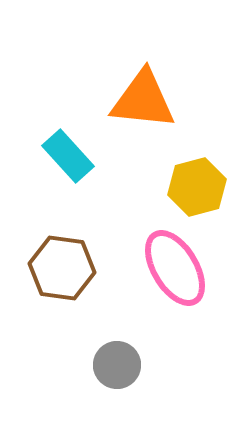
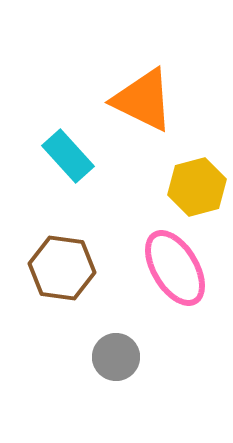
orange triangle: rotated 20 degrees clockwise
gray circle: moved 1 px left, 8 px up
